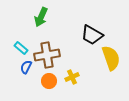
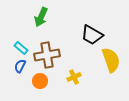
yellow semicircle: moved 2 px down
blue semicircle: moved 6 px left, 1 px up
yellow cross: moved 2 px right
orange circle: moved 9 px left
